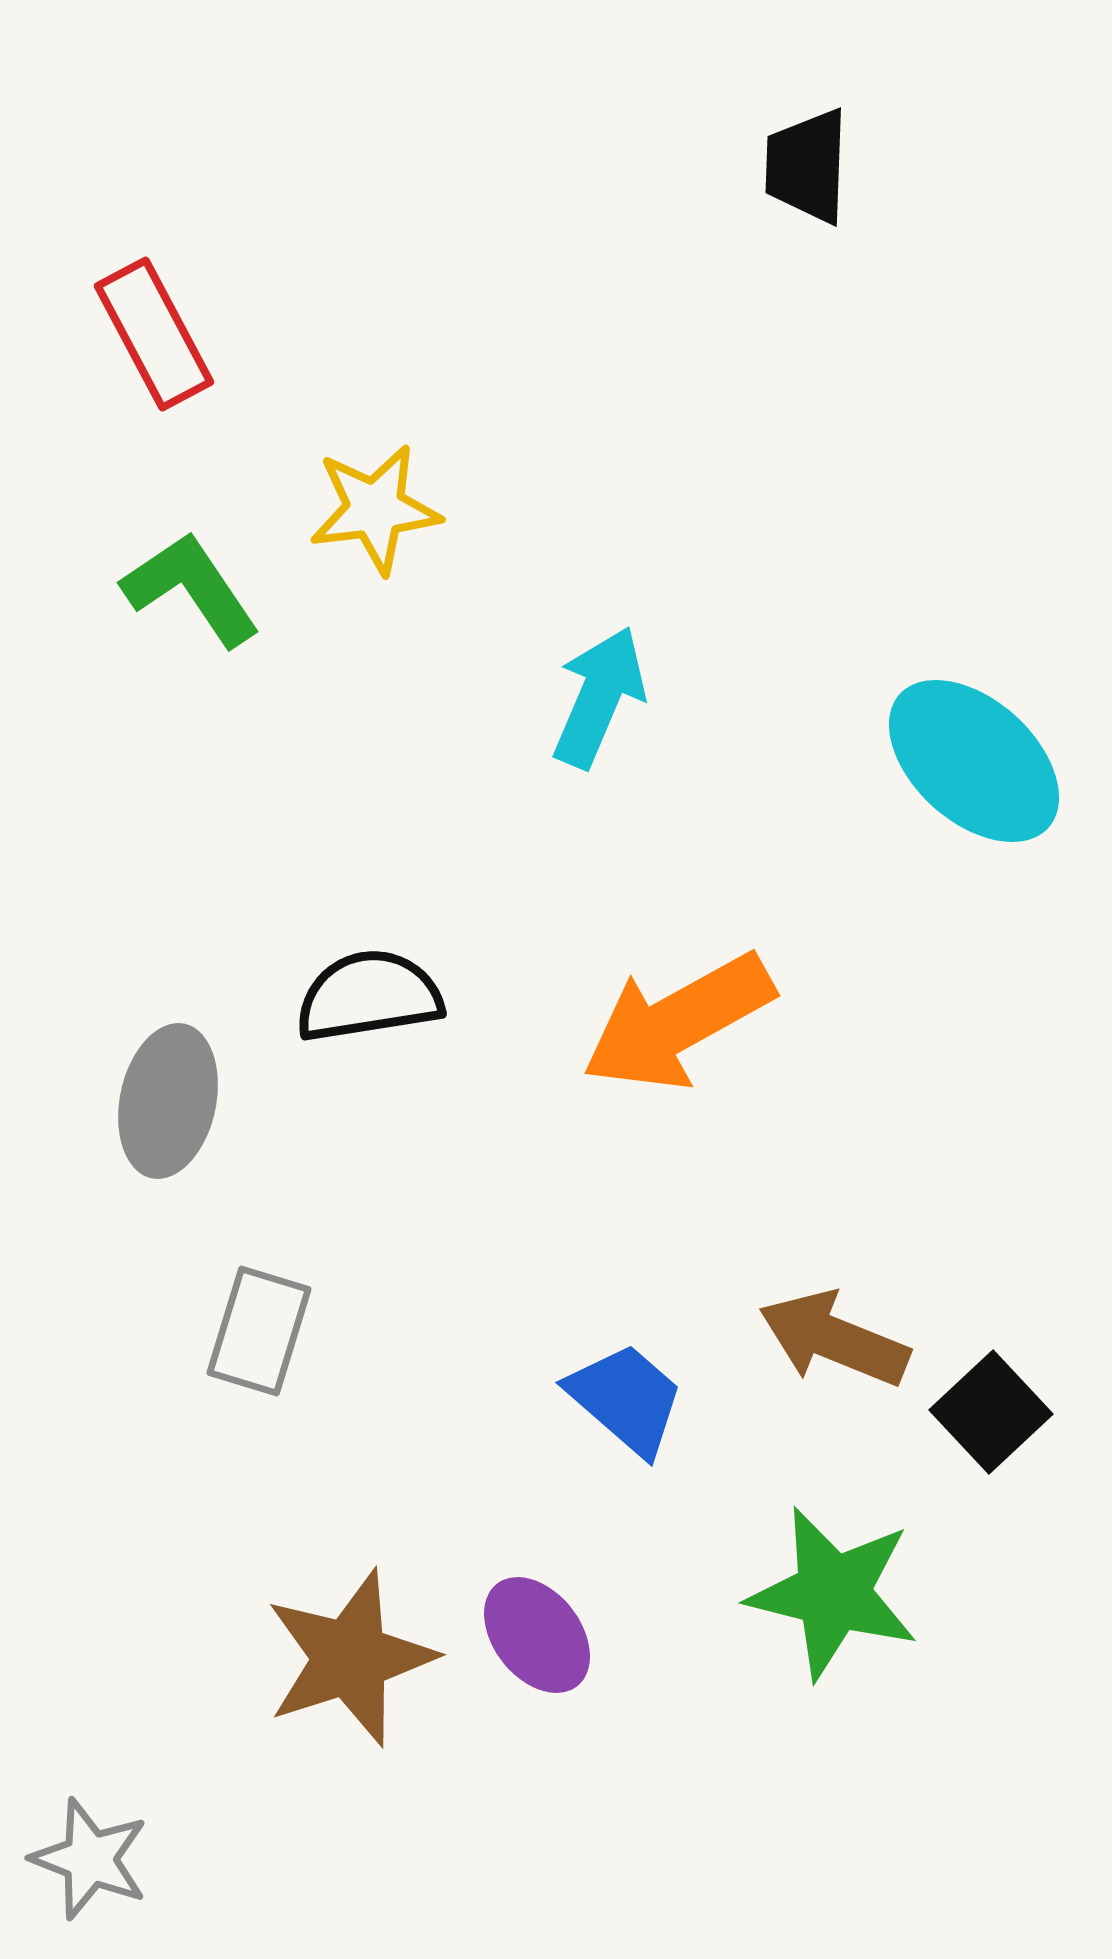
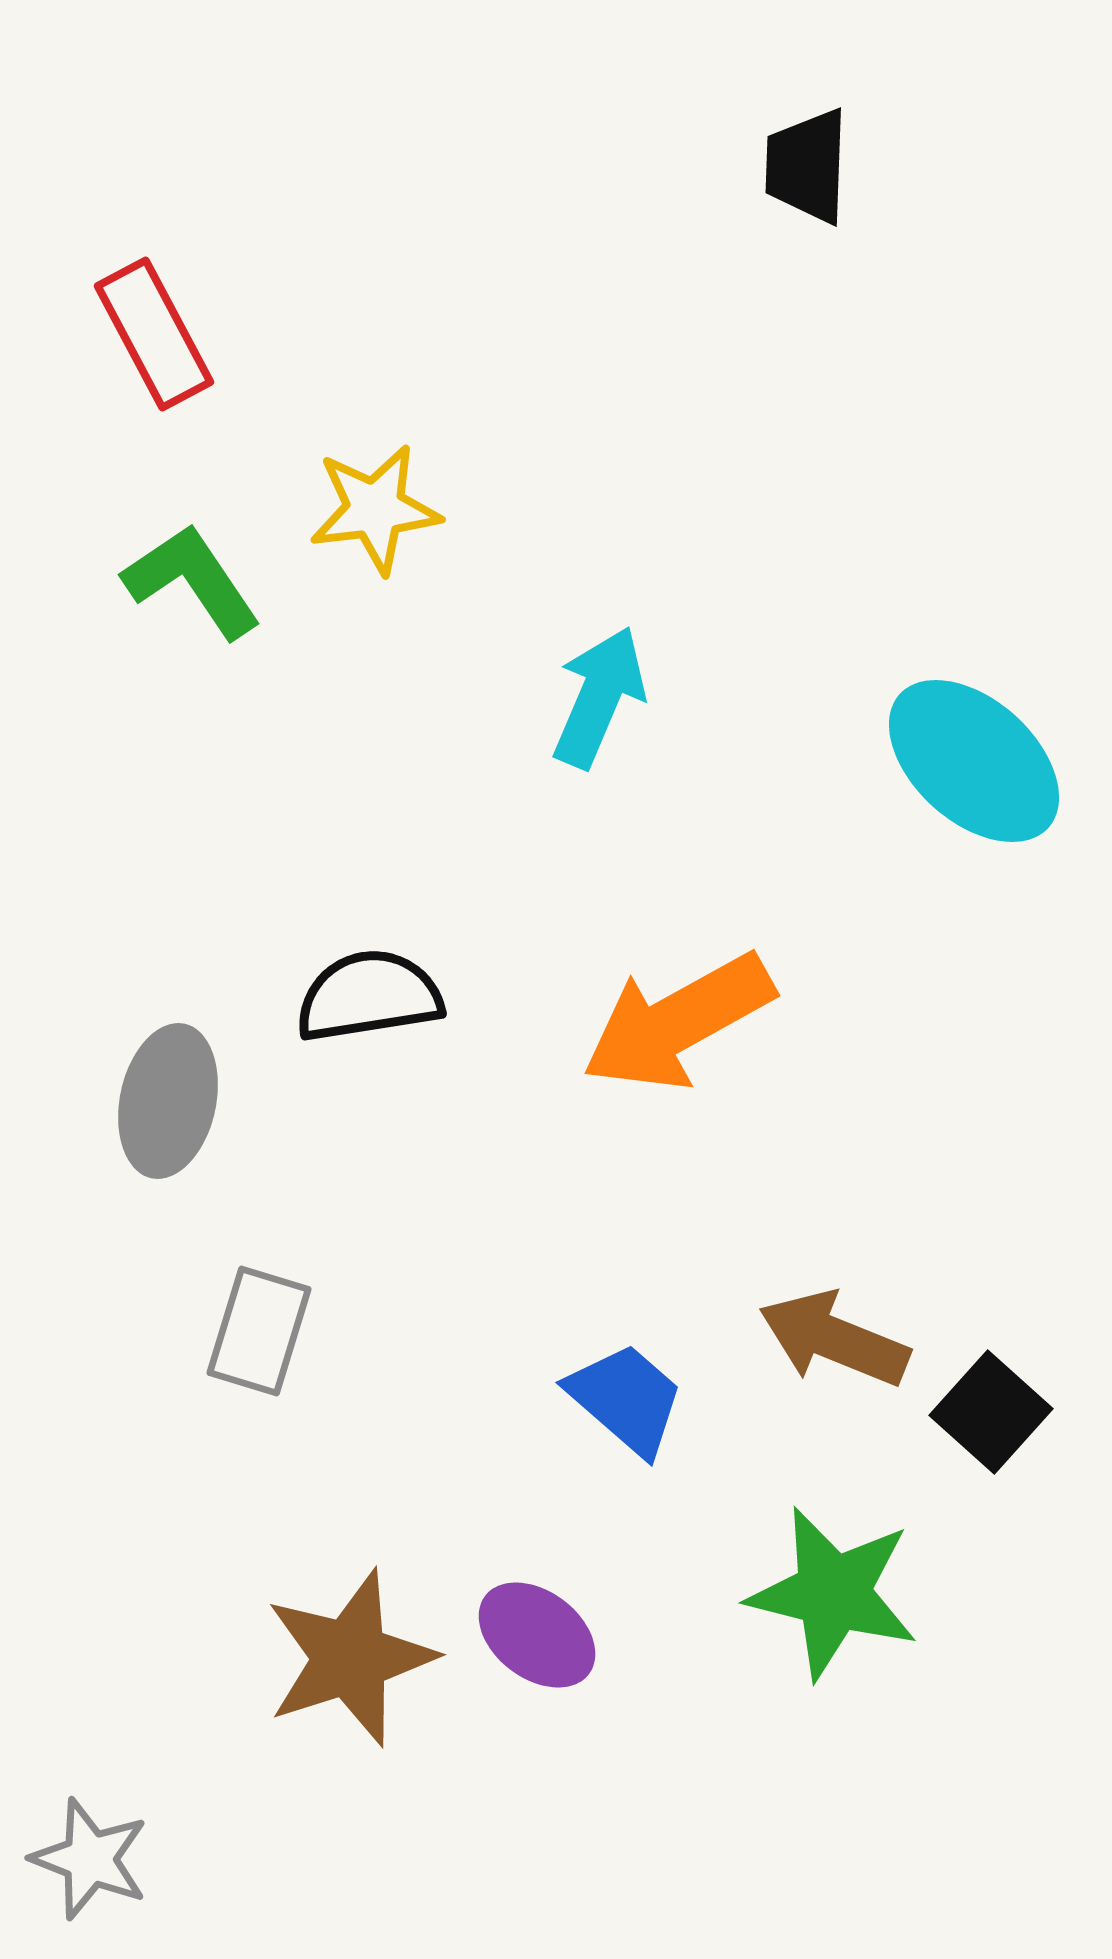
green L-shape: moved 1 px right, 8 px up
black square: rotated 5 degrees counterclockwise
purple ellipse: rotated 15 degrees counterclockwise
